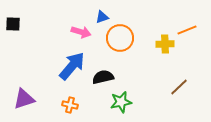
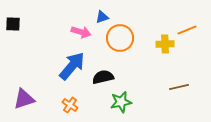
brown line: rotated 30 degrees clockwise
orange cross: rotated 21 degrees clockwise
